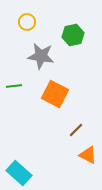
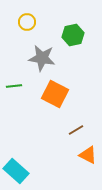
gray star: moved 1 px right, 2 px down
brown line: rotated 14 degrees clockwise
cyan rectangle: moved 3 px left, 2 px up
